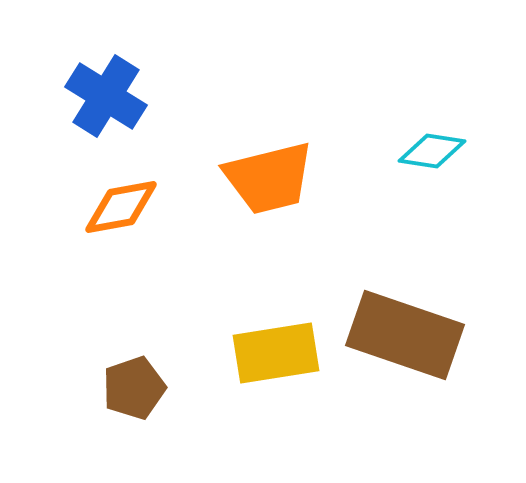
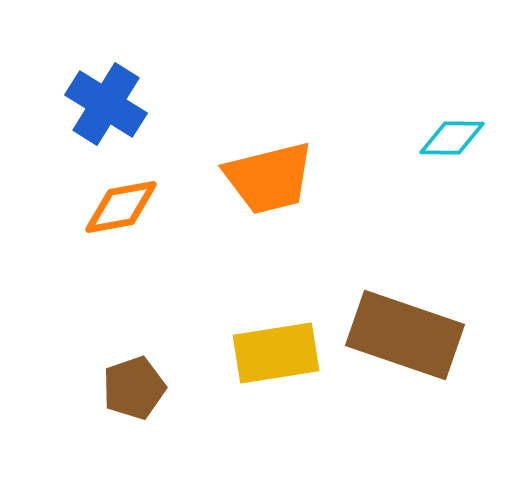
blue cross: moved 8 px down
cyan diamond: moved 20 px right, 13 px up; rotated 8 degrees counterclockwise
